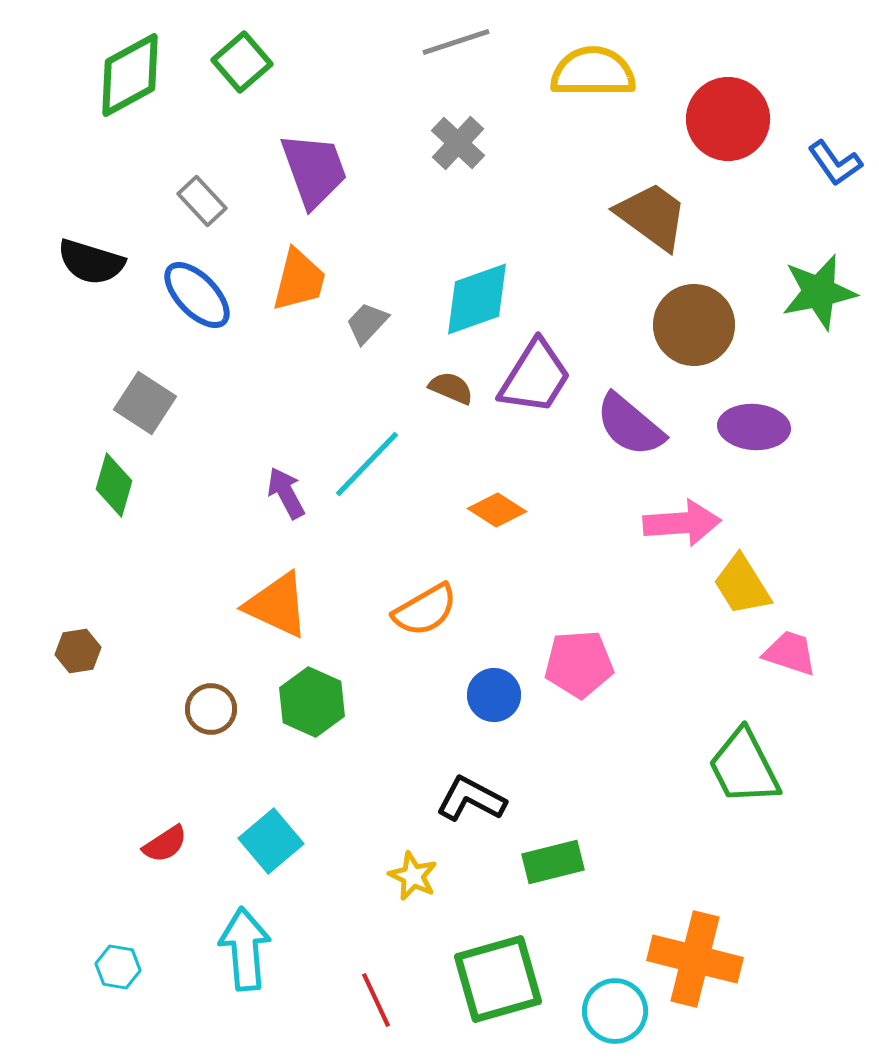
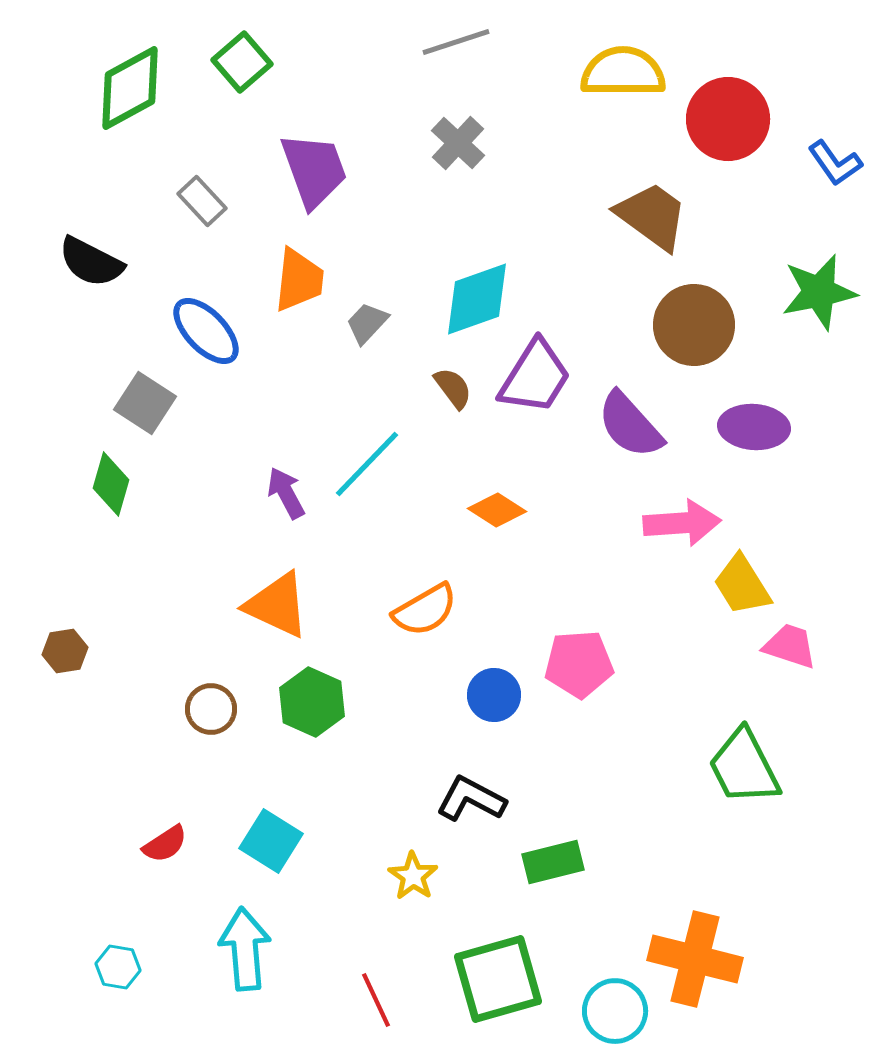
yellow semicircle at (593, 72): moved 30 px right
green diamond at (130, 75): moved 13 px down
black semicircle at (91, 262): rotated 10 degrees clockwise
orange trapezoid at (299, 280): rotated 8 degrees counterclockwise
blue ellipse at (197, 295): moved 9 px right, 36 px down
brown semicircle at (451, 388): moved 2 px right; rotated 30 degrees clockwise
purple semicircle at (630, 425): rotated 8 degrees clockwise
green diamond at (114, 485): moved 3 px left, 1 px up
brown hexagon at (78, 651): moved 13 px left
pink trapezoid at (790, 653): moved 7 px up
cyan square at (271, 841): rotated 18 degrees counterclockwise
yellow star at (413, 876): rotated 9 degrees clockwise
